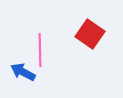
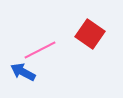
pink line: rotated 64 degrees clockwise
